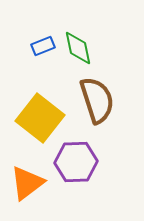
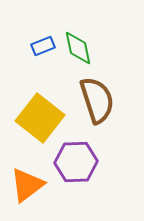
orange triangle: moved 2 px down
